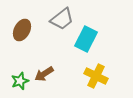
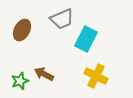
gray trapezoid: rotated 15 degrees clockwise
brown arrow: rotated 60 degrees clockwise
